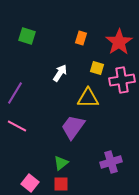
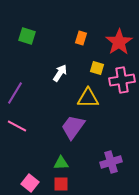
green triangle: rotated 35 degrees clockwise
